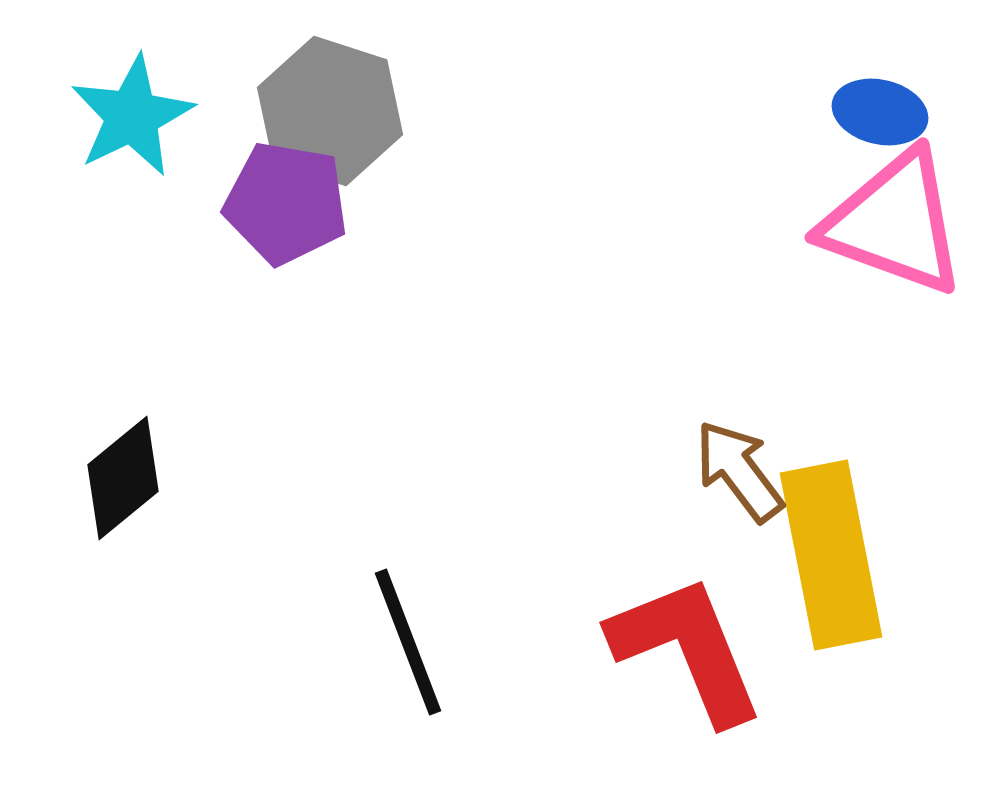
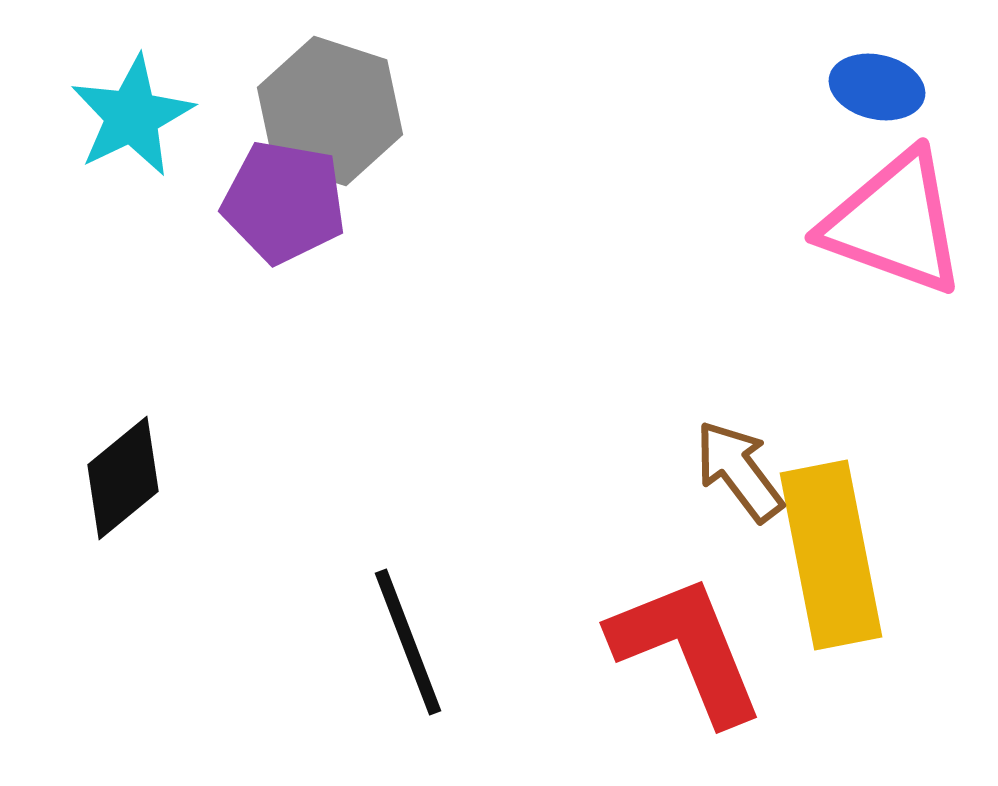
blue ellipse: moved 3 px left, 25 px up
purple pentagon: moved 2 px left, 1 px up
